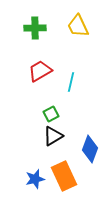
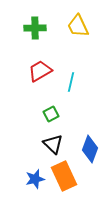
black triangle: moved 8 px down; rotated 45 degrees counterclockwise
